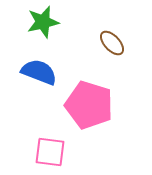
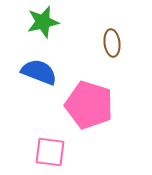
brown ellipse: rotated 36 degrees clockwise
